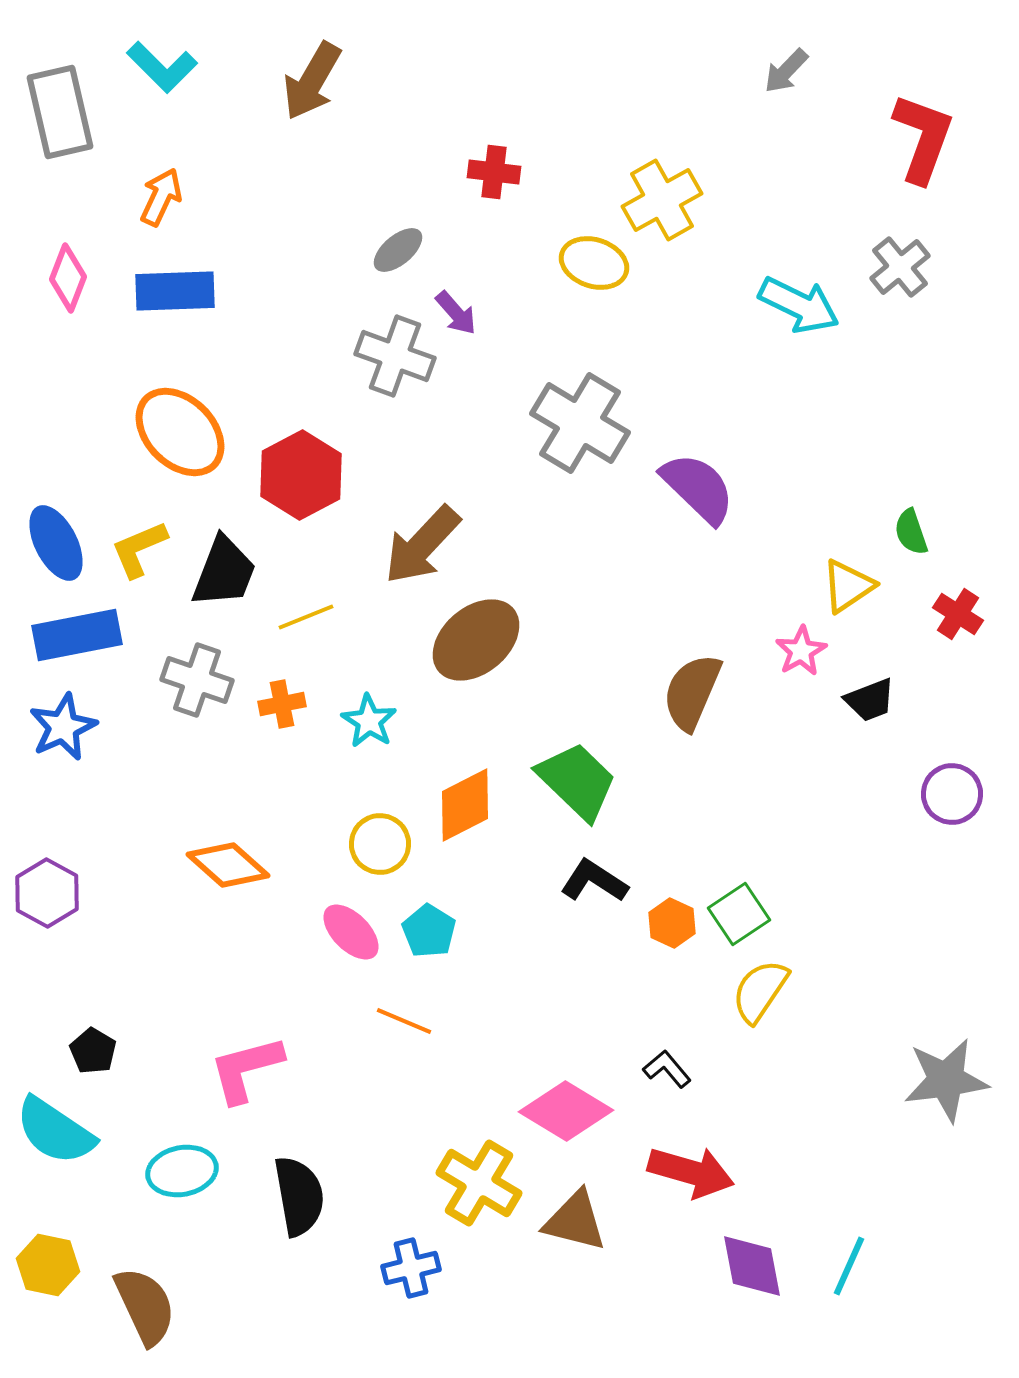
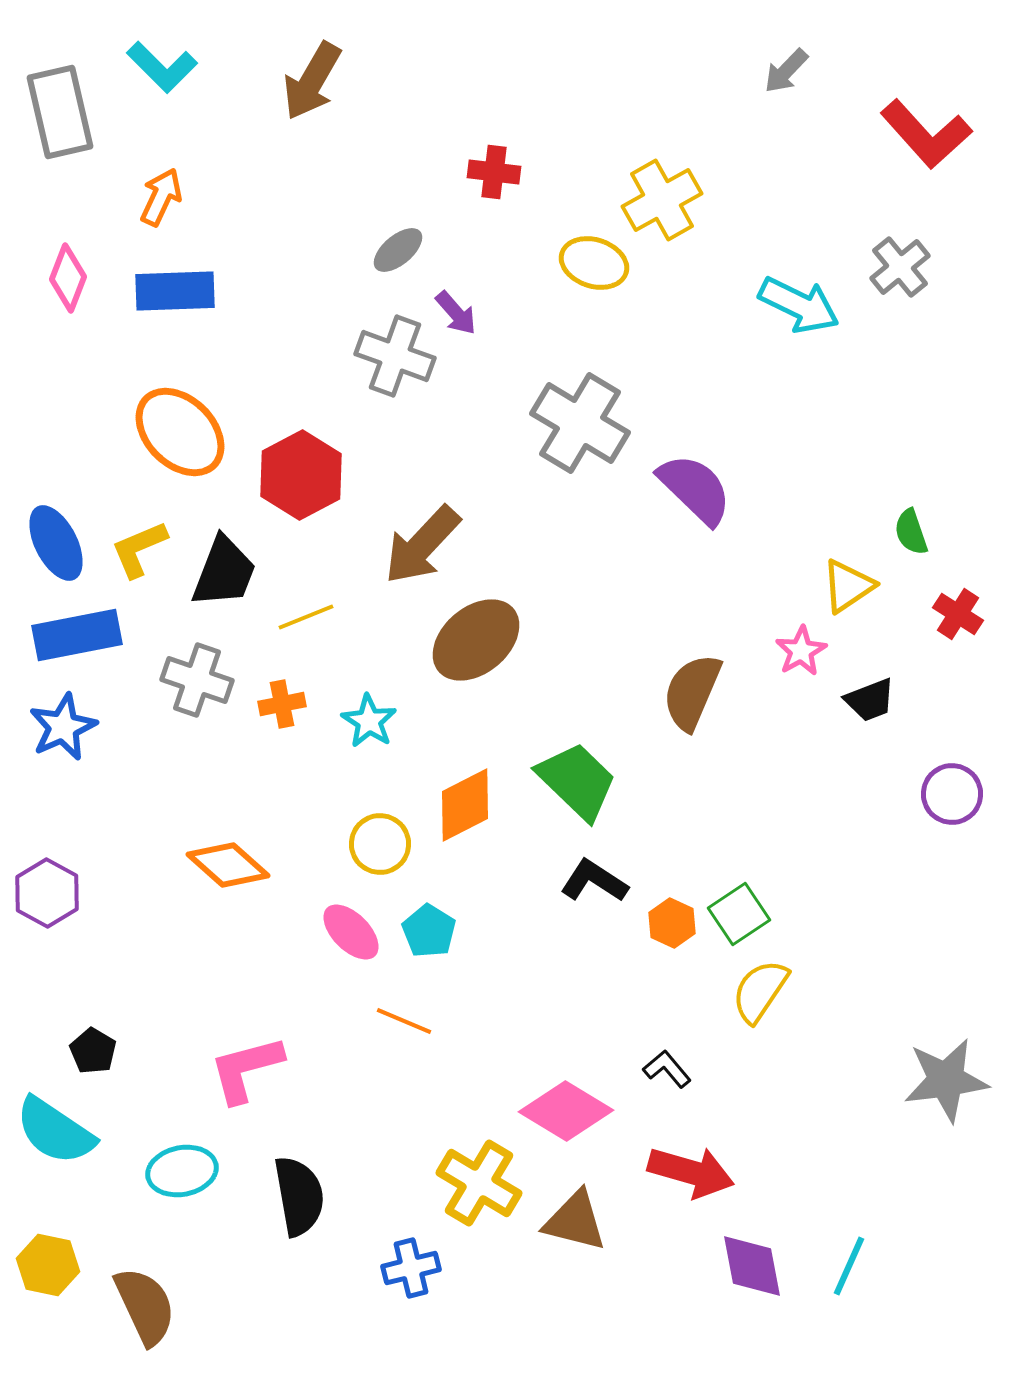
red L-shape at (923, 138): moved 3 px right, 4 px up; rotated 118 degrees clockwise
purple semicircle at (698, 488): moved 3 px left, 1 px down
